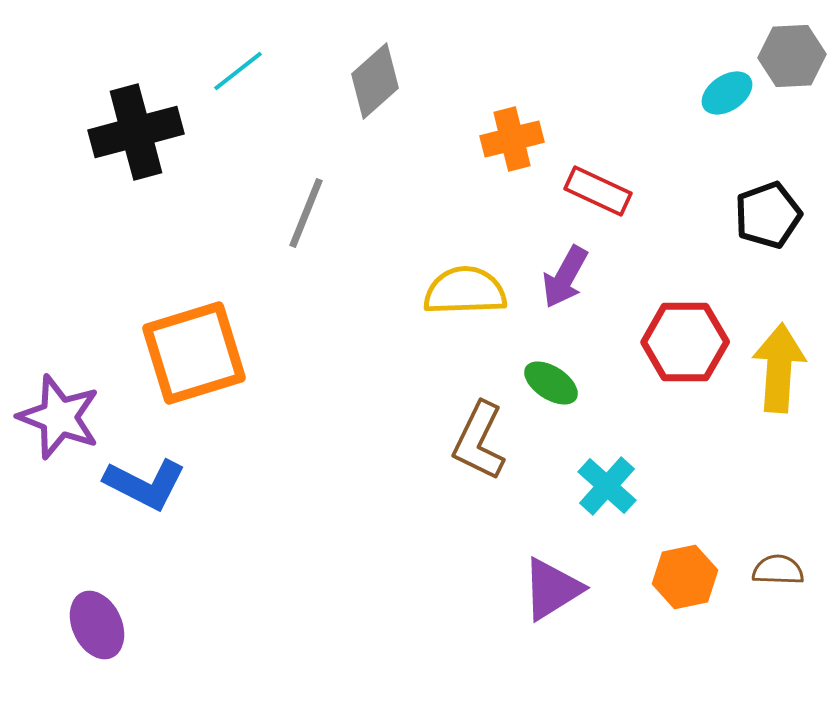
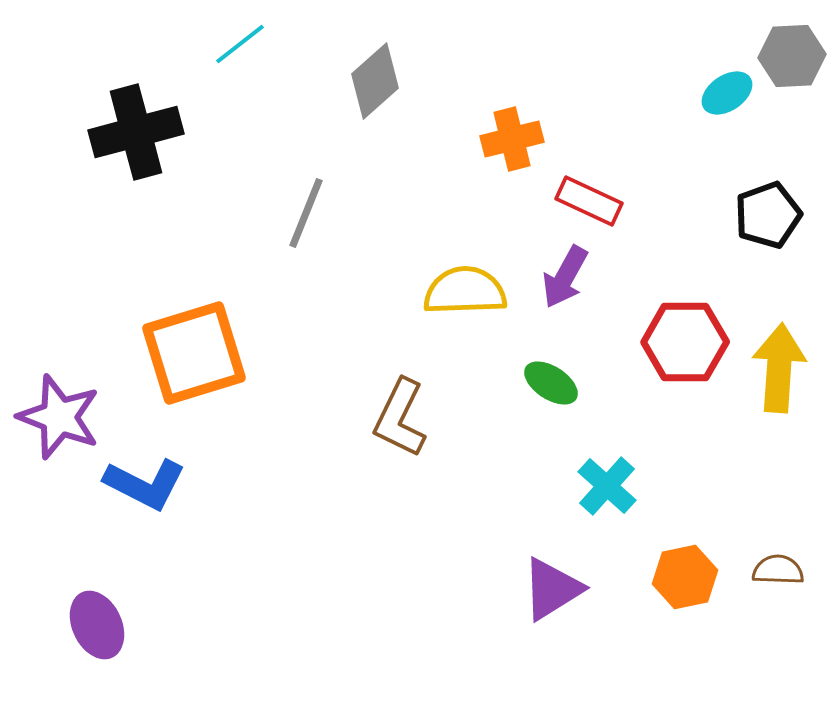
cyan line: moved 2 px right, 27 px up
red rectangle: moved 9 px left, 10 px down
brown L-shape: moved 79 px left, 23 px up
